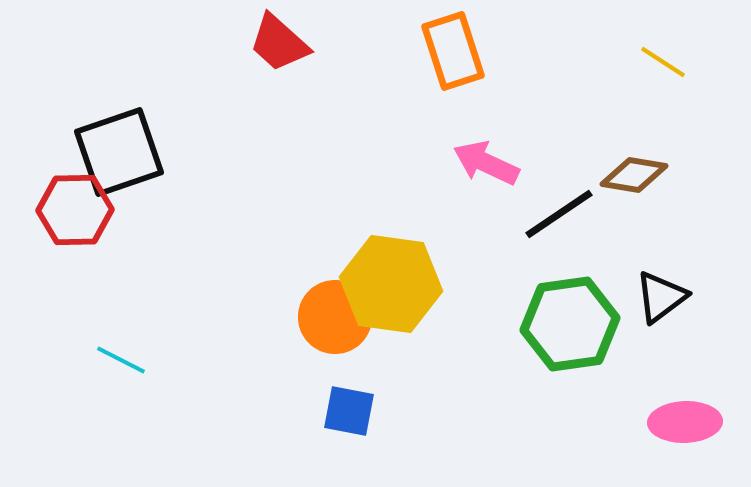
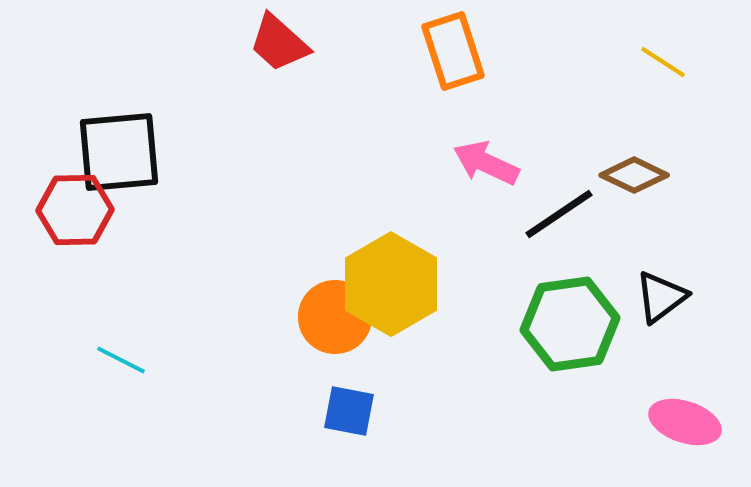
black square: rotated 14 degrees clockwise
brown diamond: rotated 16 degrees clockwise
yellow hexagon: rotated 22 degrees clockwise
pink ellipse: rotated 20 degrees clockwise
